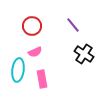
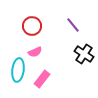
pink rectangle: rotated 48 degrees clockwise
